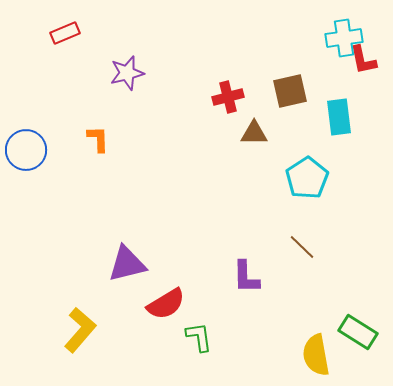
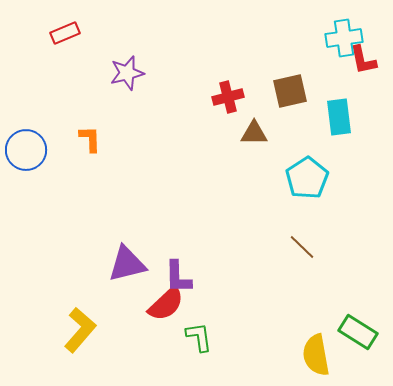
orange L-shape: moved 8 px left
purple L-shape: moved 68 px left
red semicircle: rotated 12 degrees counterclockwise
